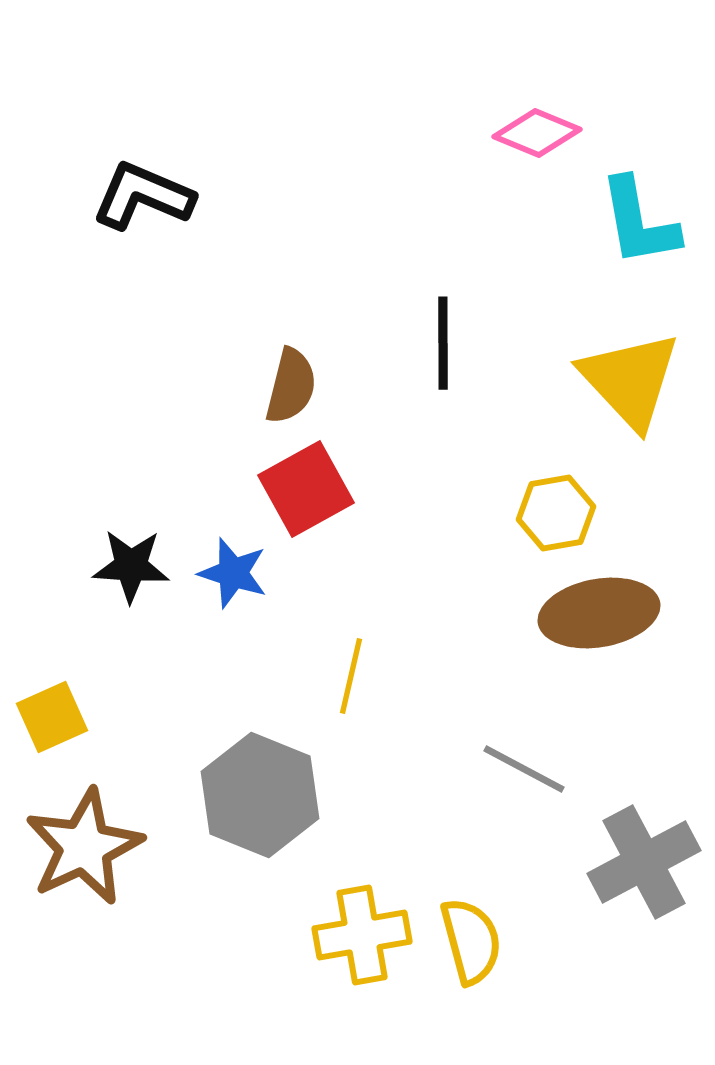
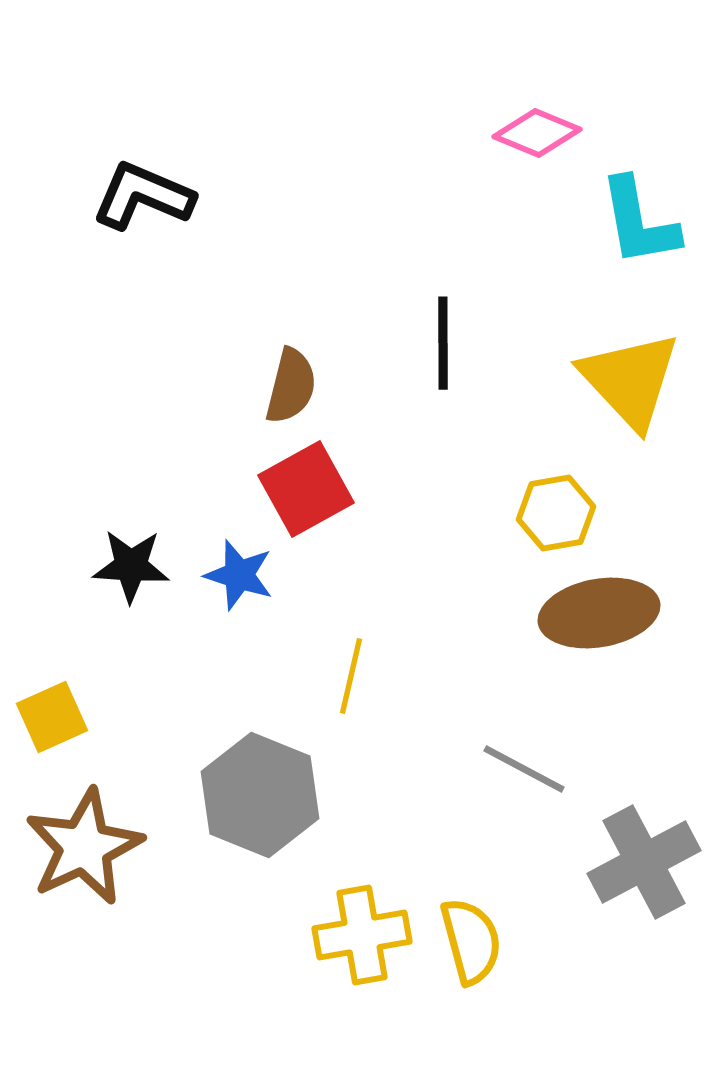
blue star: moved 6 px right, 2 px down
